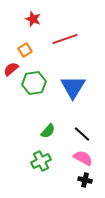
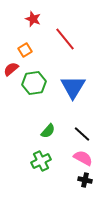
red line: rotated 70 degrees clockwise
